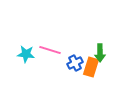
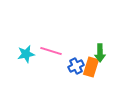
pink line: moved 1 px right, 1 px down
cyan star: rotated 18 degrees counterclockwise
blue cross: moved 1 px right, 3 px down
